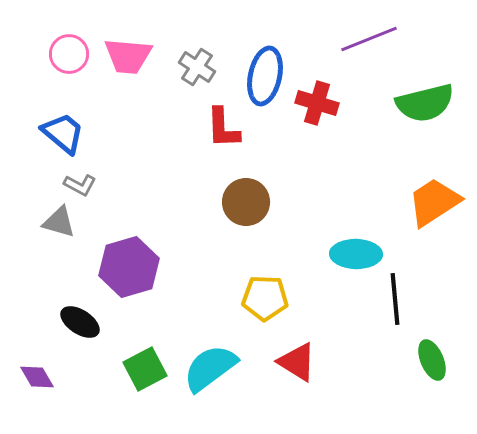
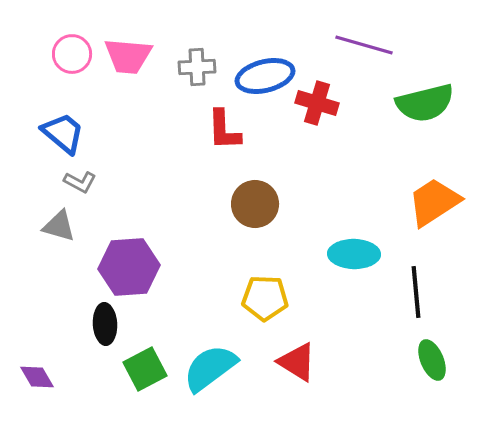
purple line: moved 5 px left, 6 px down; rotated 38 degrees clockwise
pink circle: moved 3 px right
gray cross: rotated 36 degrees counterclockwise
blue ellipse: rotated 64 degrees clockwise
red L-shape: moved 1 px right, 2 px down
gray L-shape: moved 3 px up
brown circle: moved 9 px right, 2 px down
gray triangle: moved 4 px down
cyan ellipse: moved 2 px left
purple hexagon: rotated 12 degrees clockwise
black line: moved 21 px right, 7 px up
black ellipse: moved 25 px right, 2 px down; rotated 54 degrees clockwise
